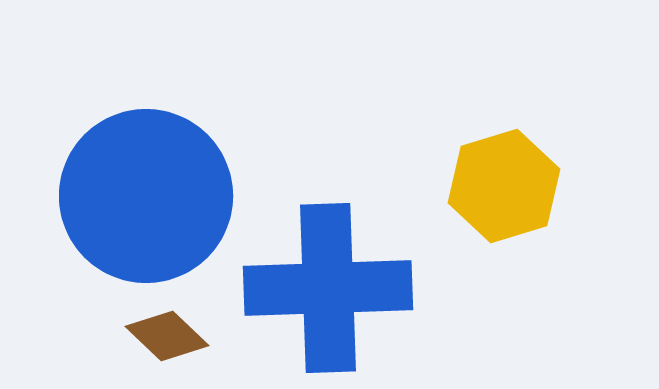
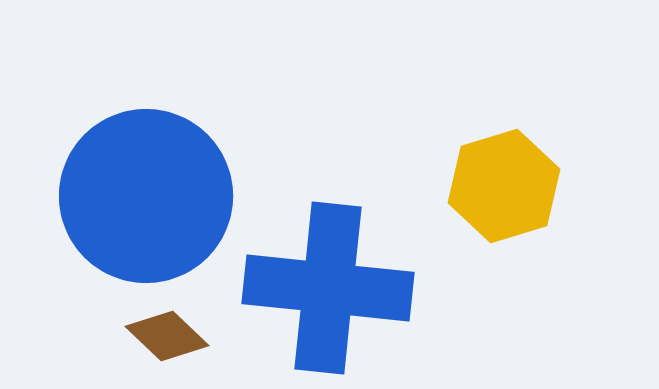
blue cross: rotated 8 degrees clockwise
